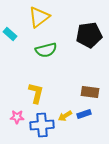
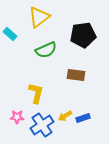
black pentagon: moved 6 px left
green semicircle: rotated 10 degrees counterclockwise
brown rectangle: moved 14 px left, 17 px up
blue rectangle: moved 1 px left, 4 px down
blue cross: rotated 30 degrees counterclockwise
